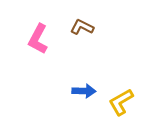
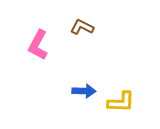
pink L-shape: moved 6 px down
yellow L-shape: rotated 148 degrees counterclockwise
